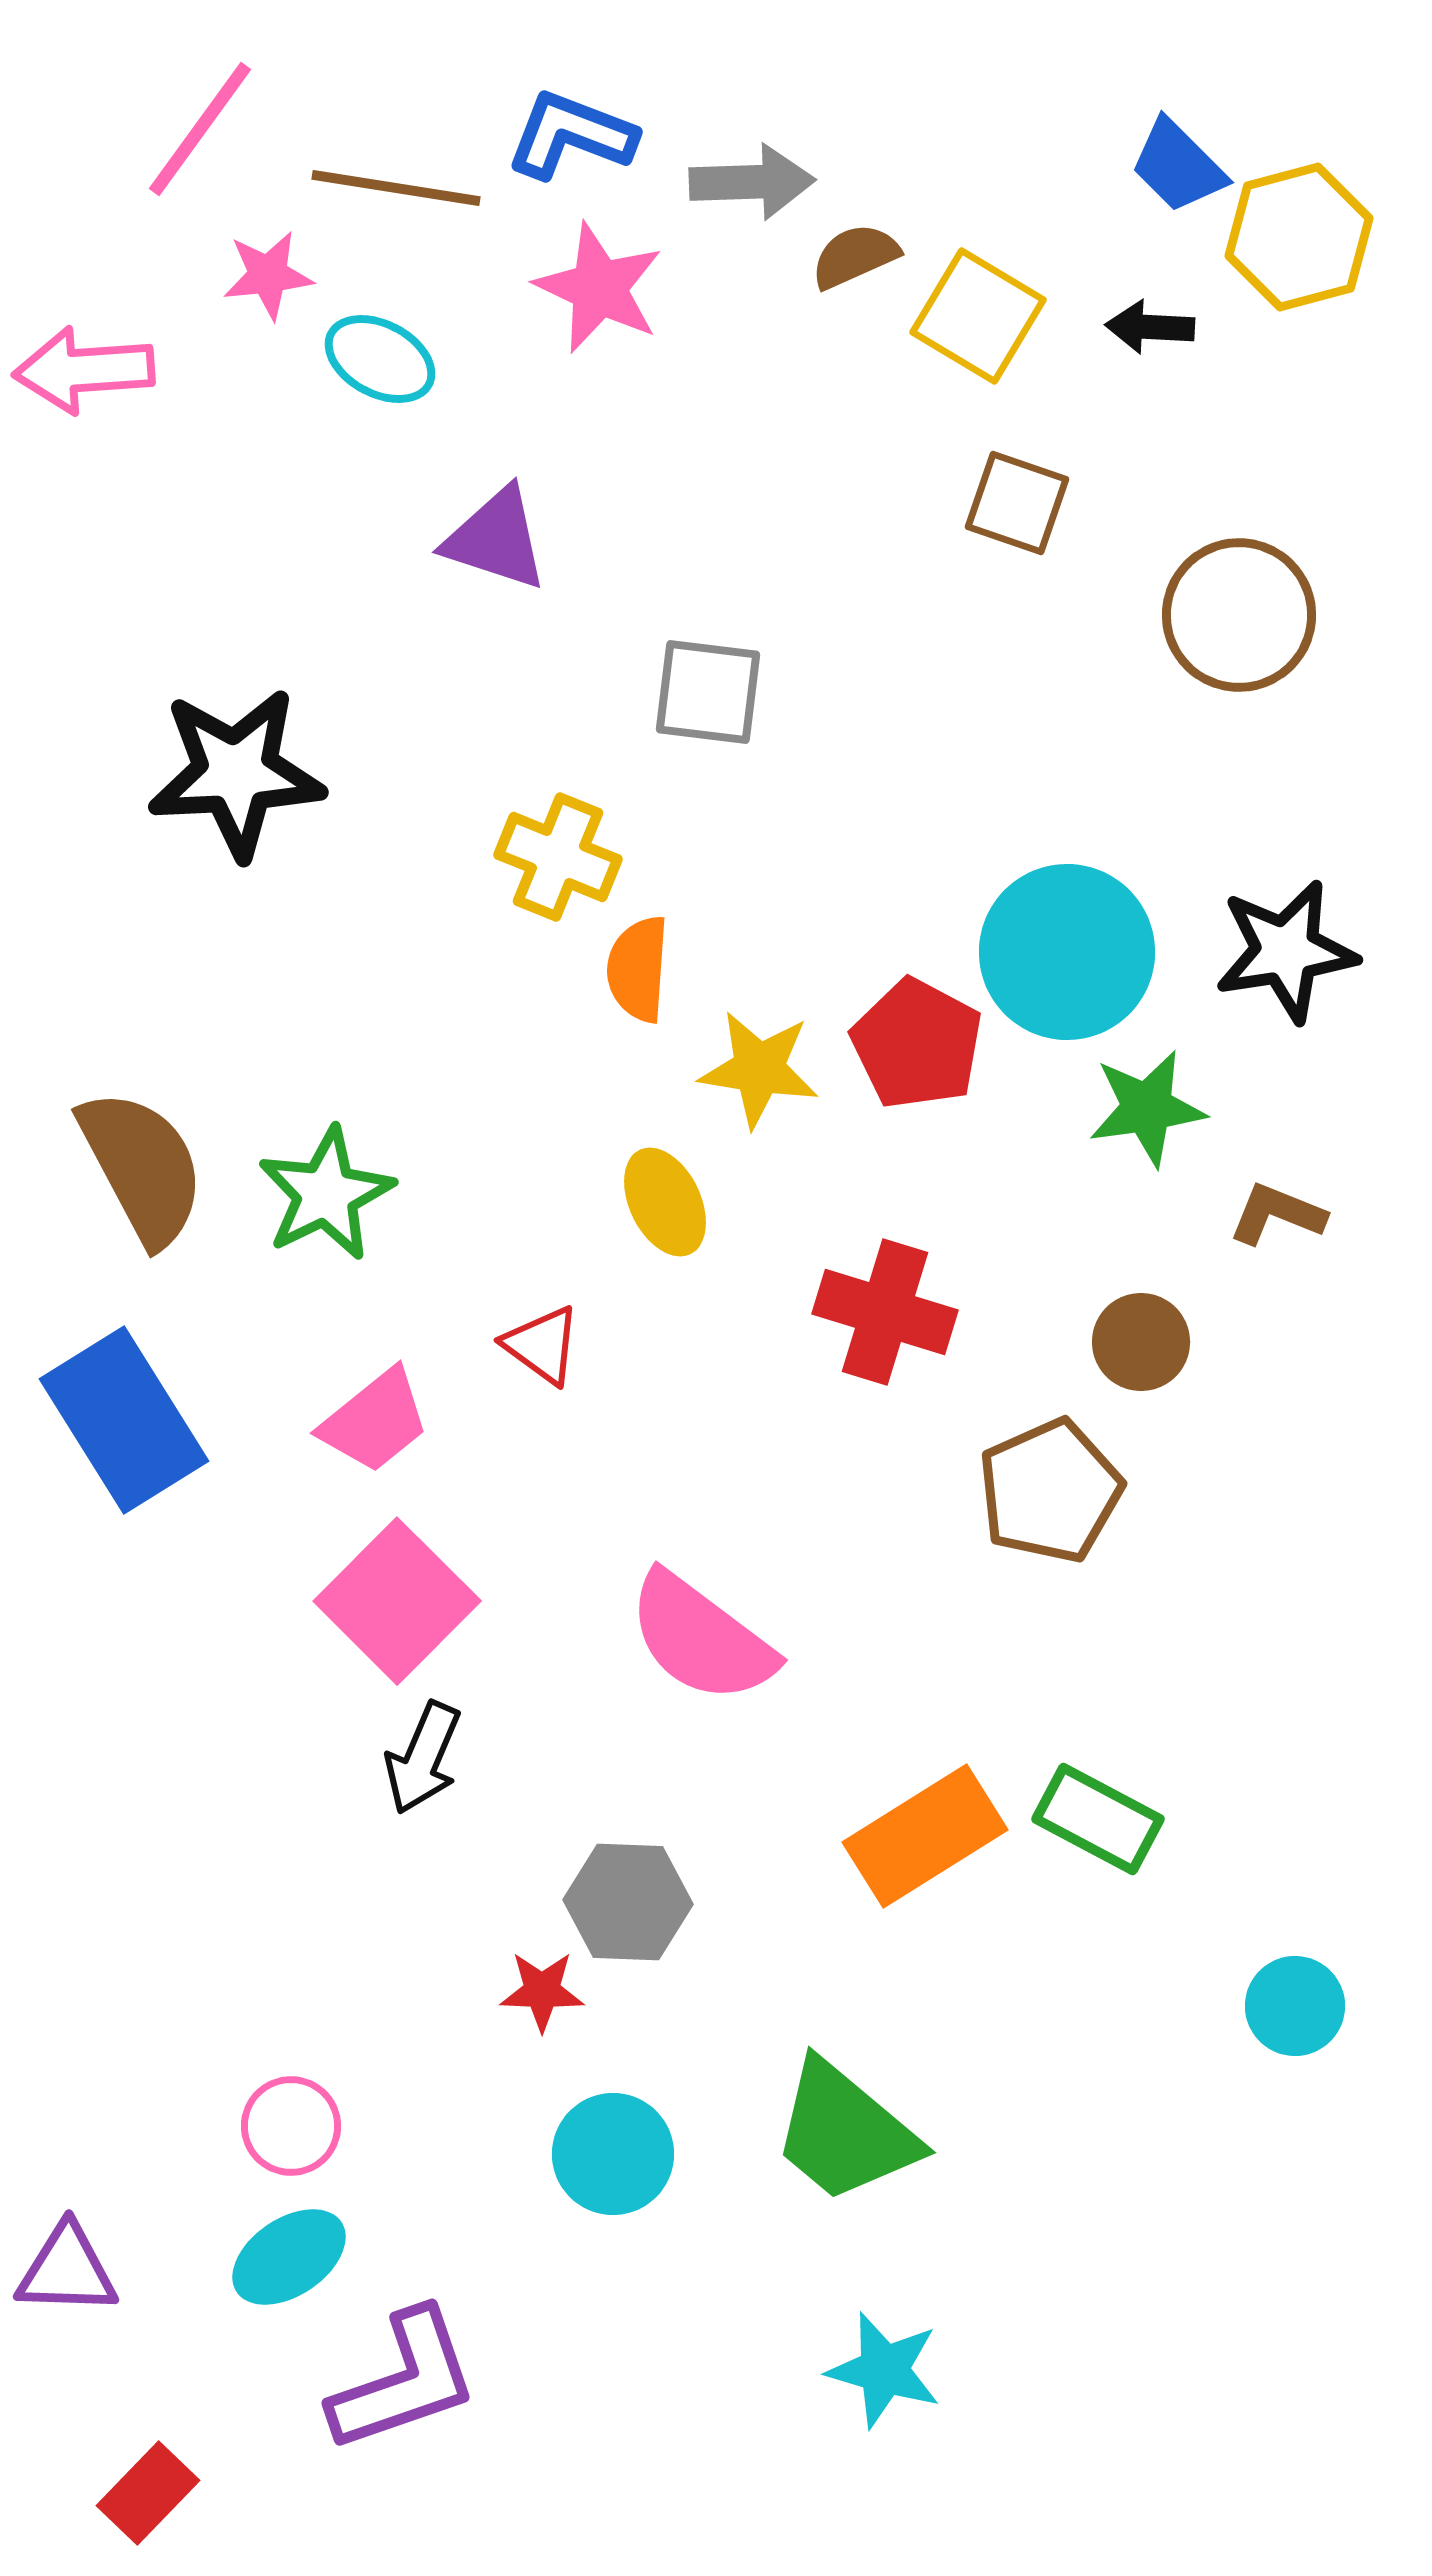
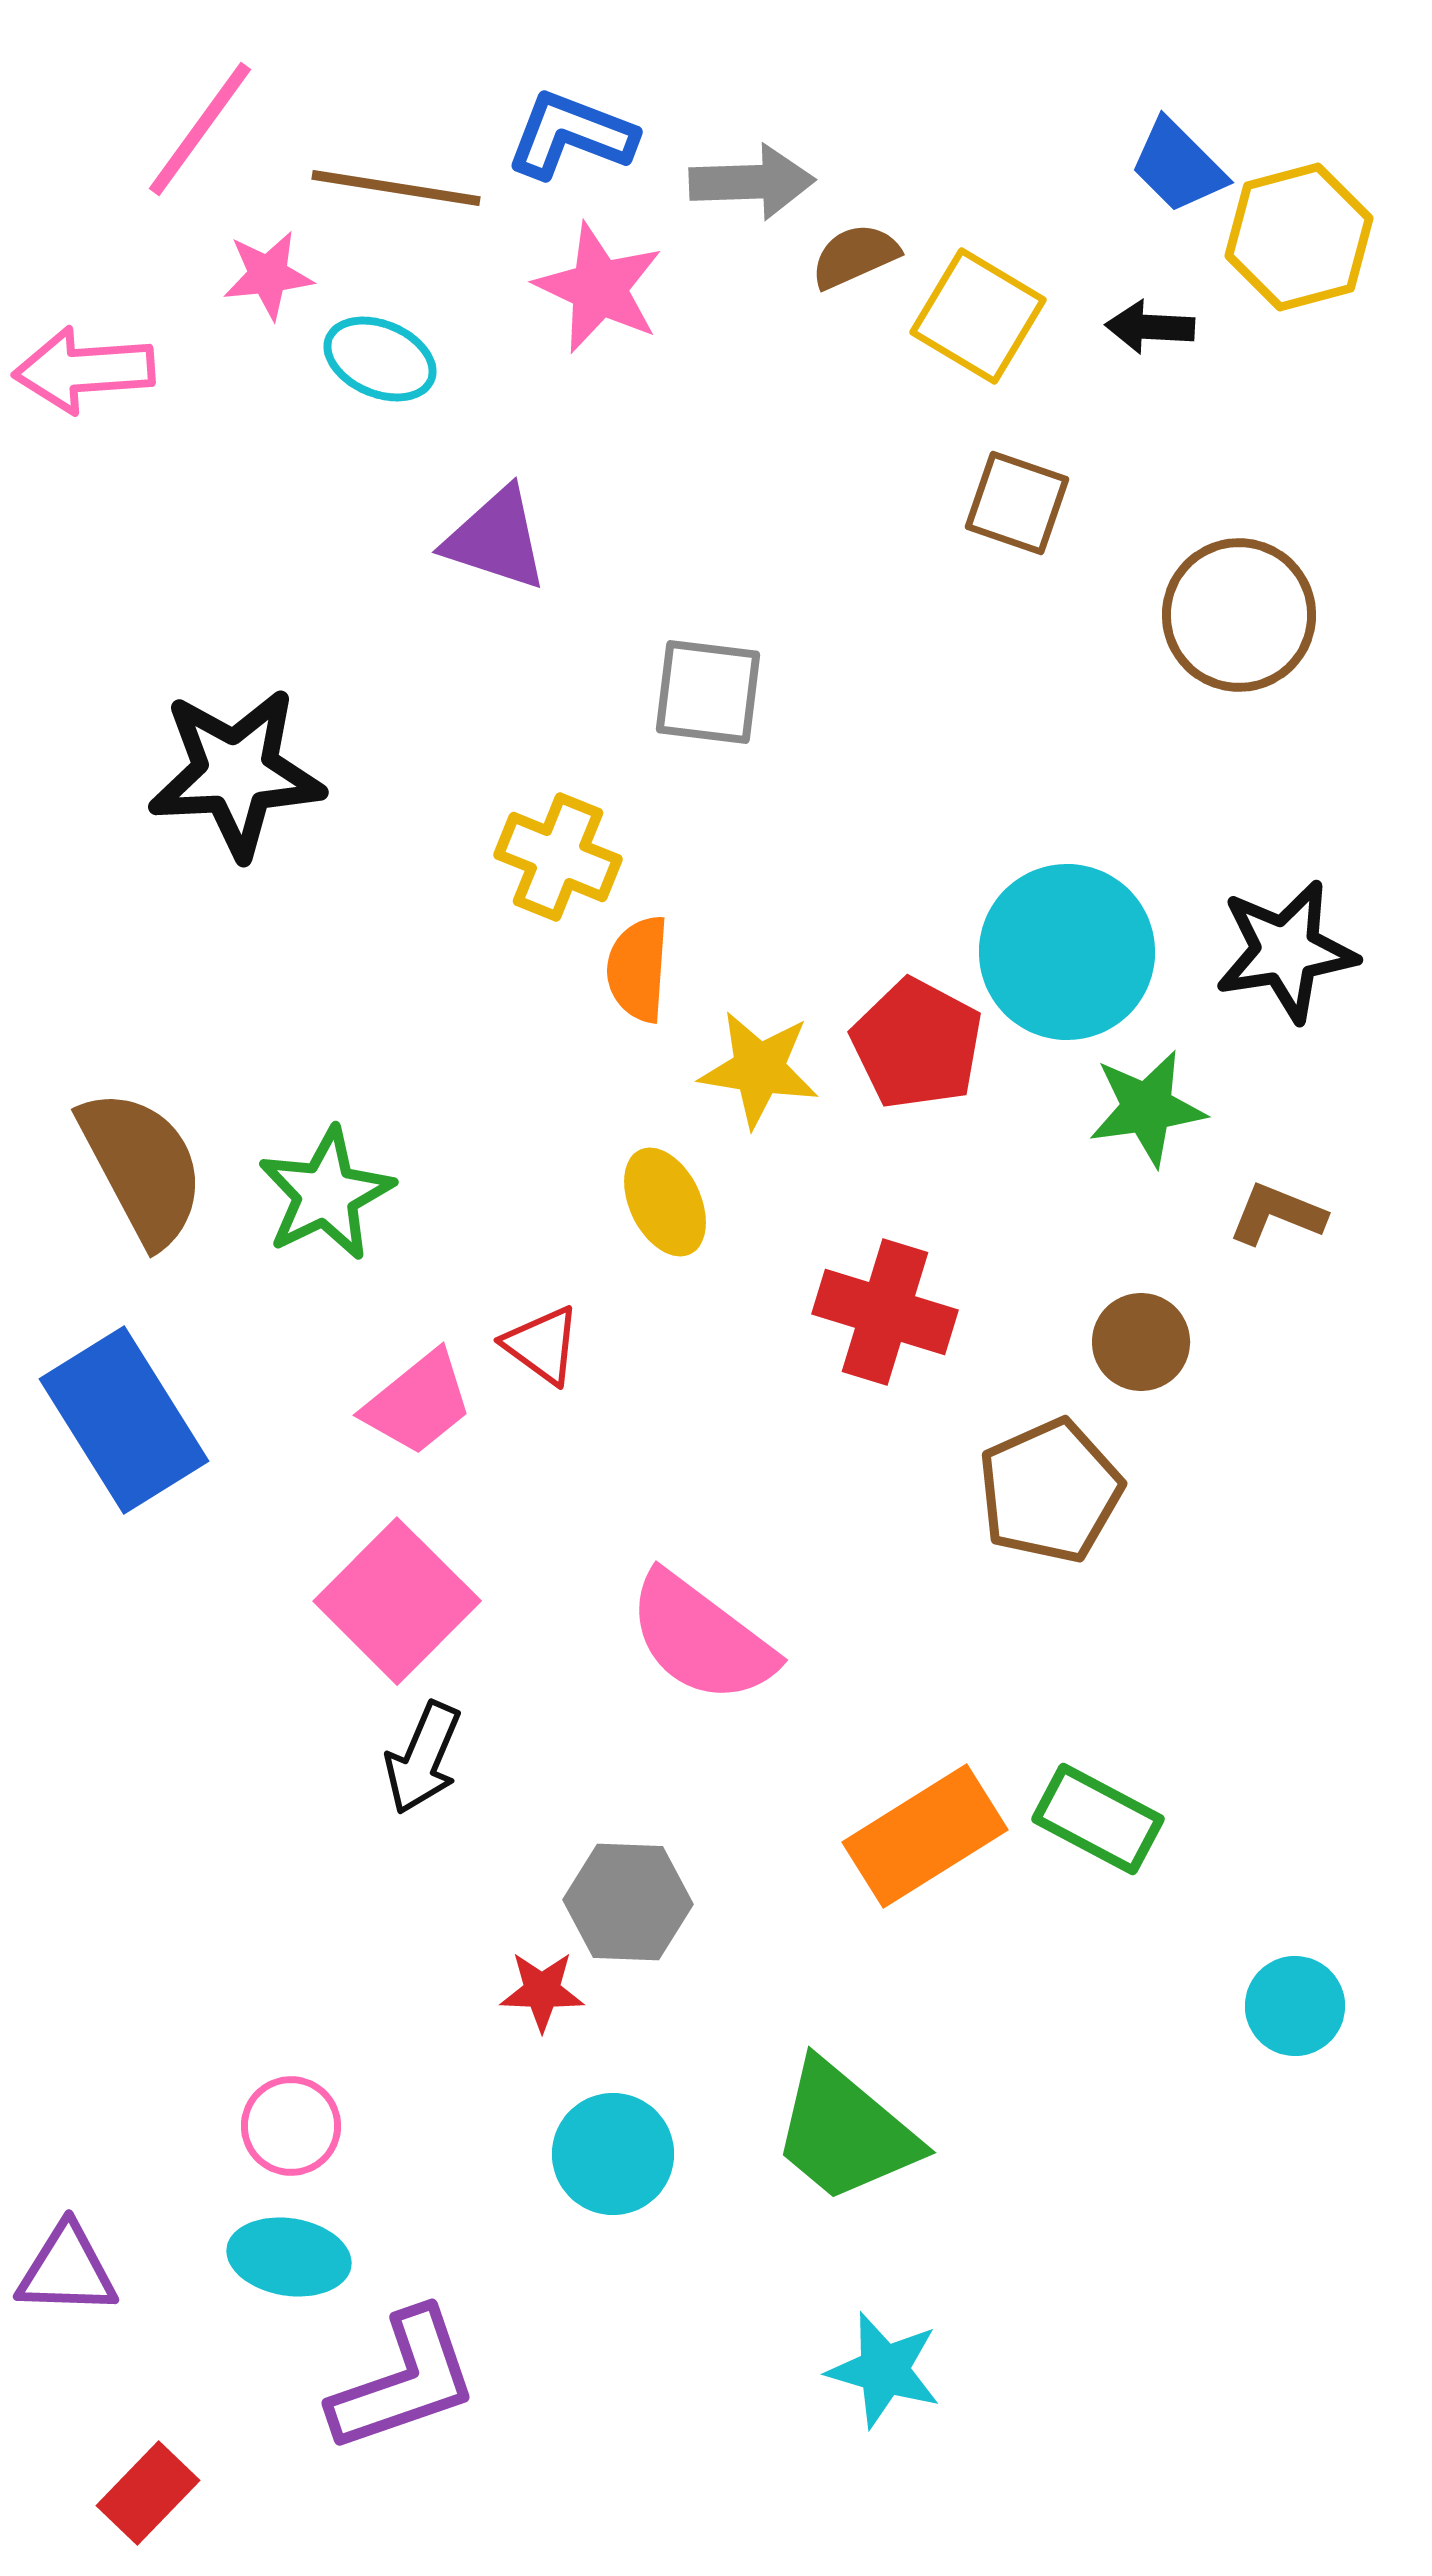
cyan ellipse at (380, 359): rotated 5 degrees counterclockwise
pink trapezoid at (375, 1421): moved 43 px right, 18 px up
cyan ellipse at (289, 2257): rotated 43 degrees clockwise
